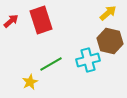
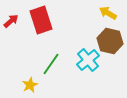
yellow arrow: rotated 108 degrees counterclockwise
cyan cross: rotated 25 degrees counterclockwise
green line: rotated 25 degrees counterclockwise
yellow star: moved 3 px down
